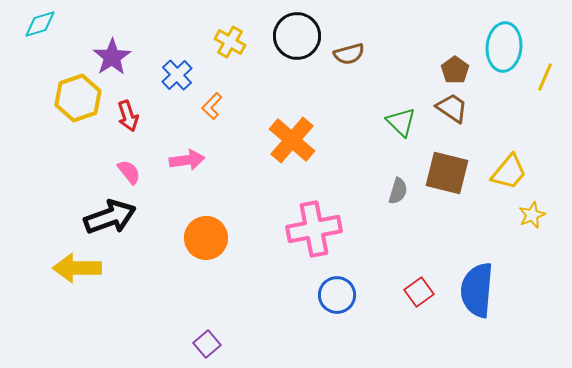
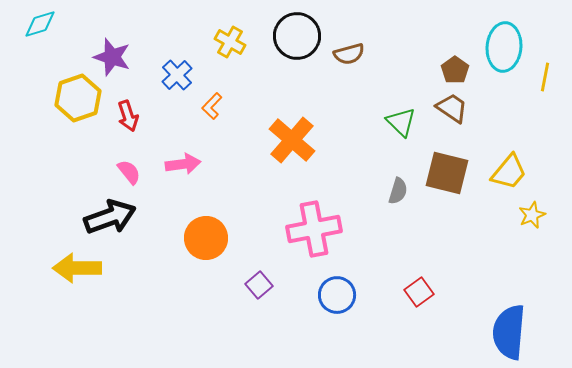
purple star: rotated 21 degrees counterclockwise
yellow line: rotated 12 degrees counterclockwise
pink arrow: moved 4 px left, 4 px down
blue semicircle: moved 32 px right, 42 px down
purple square: moved 52 px right, 59 px up
